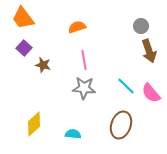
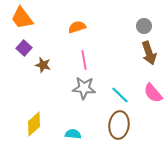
orange trapezoid: moved 1 px left
gray circle: moved 3 px right
brown arrow: moved 2 px down
cyan line: moved 6 px left, 9 px down
pink semicircle: moved 2 px right
brown ellipse: moved 2 px left; rotated 12 degrees counterclockwise
